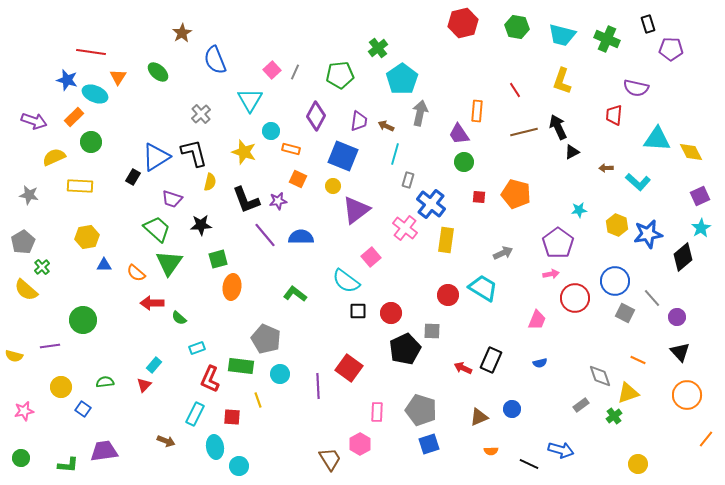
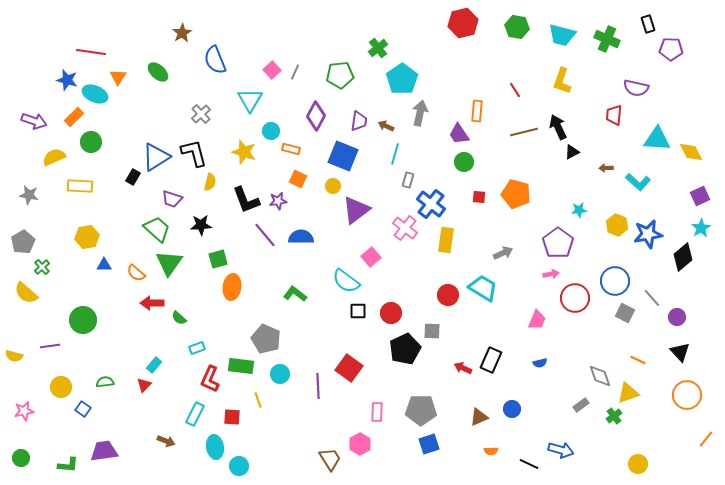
yellow semicircle at (26, 290): moved 3 px down
gray pentagon at (421, 410): rotated 16 degrees counterclockwise
